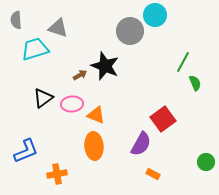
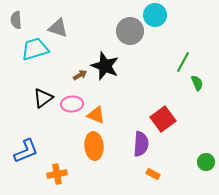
green semicircle: moved 2 px right
purple semicircle: rotated 25 degrees counterclockwise
